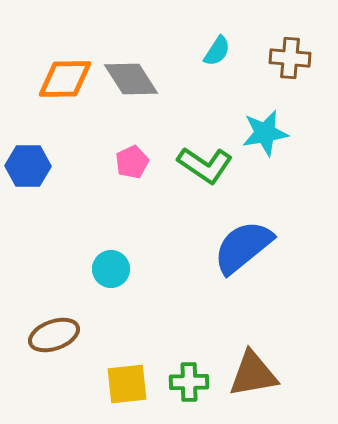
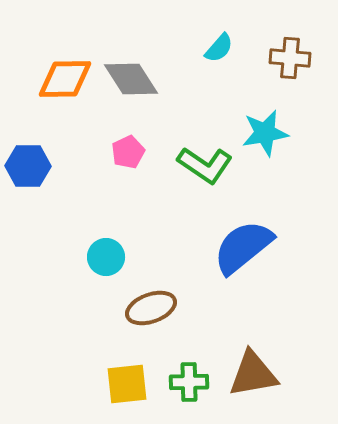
cyan semicircle: moved 2 px right, 3 px up; rotated 8 degrees clockwise
pink pentagon: moved 4 px left, 10 px up
cyan circle: moved 5 px left, 12 px up
brown ellipse: moved 97 px right, 27 px up
